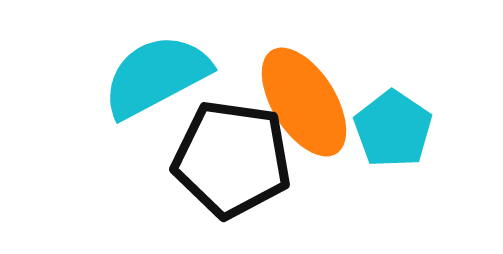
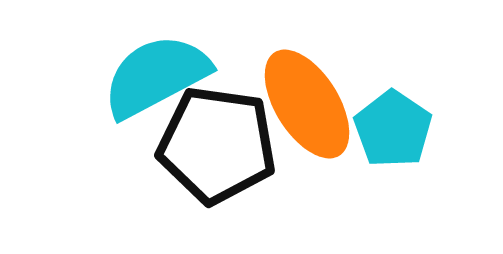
orange ellipse: moved 3 px right, 2 px down
black pentagon: moved 15 px left, 14 px up
